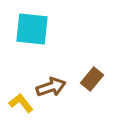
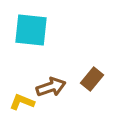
cyan square: moved 1 px left, 1 px down
yellow L-shape: moved 1 px right, 1 px up; rotated 30 degrees counterclockwise
